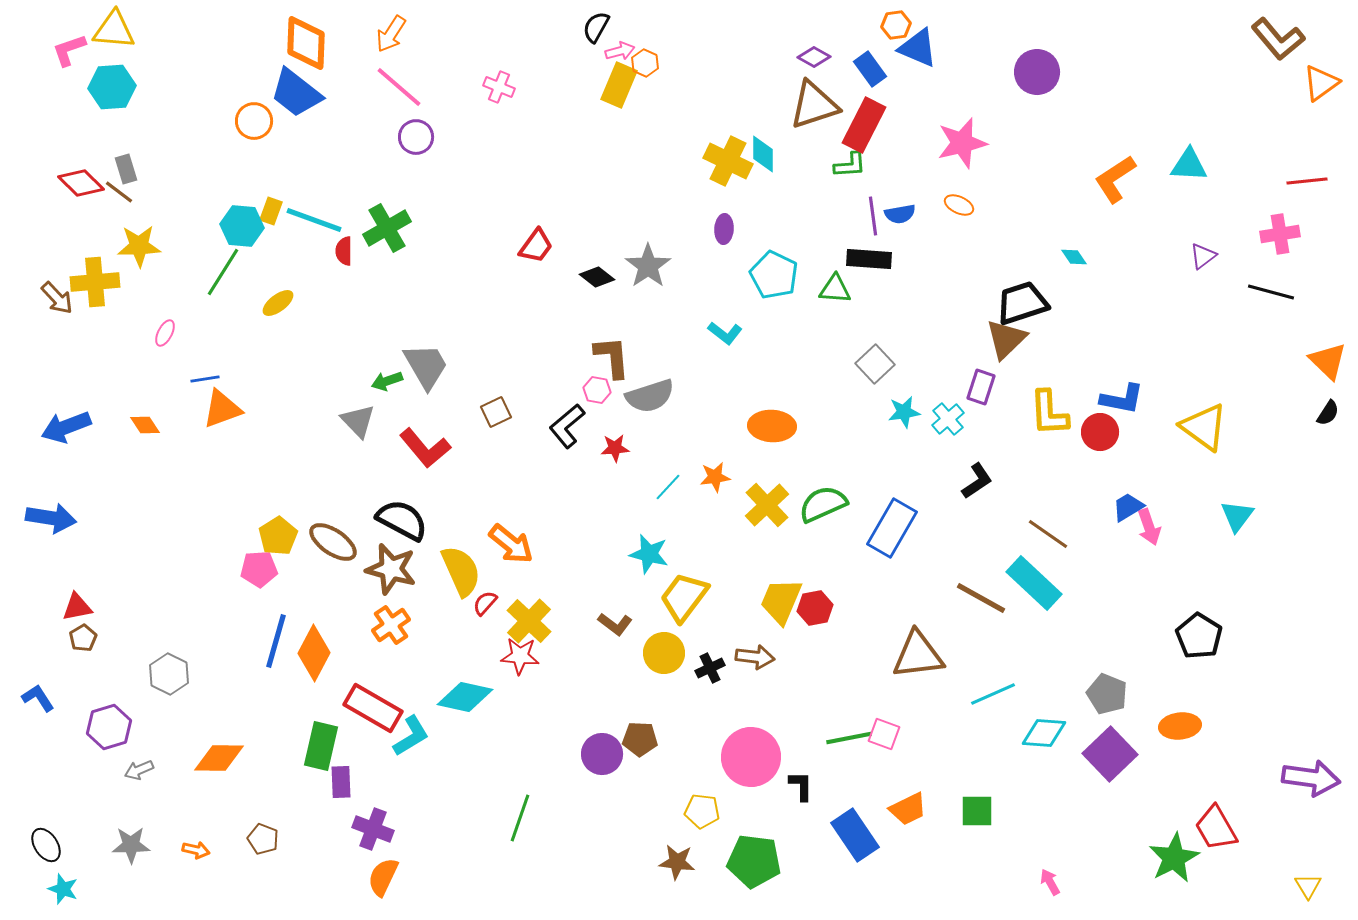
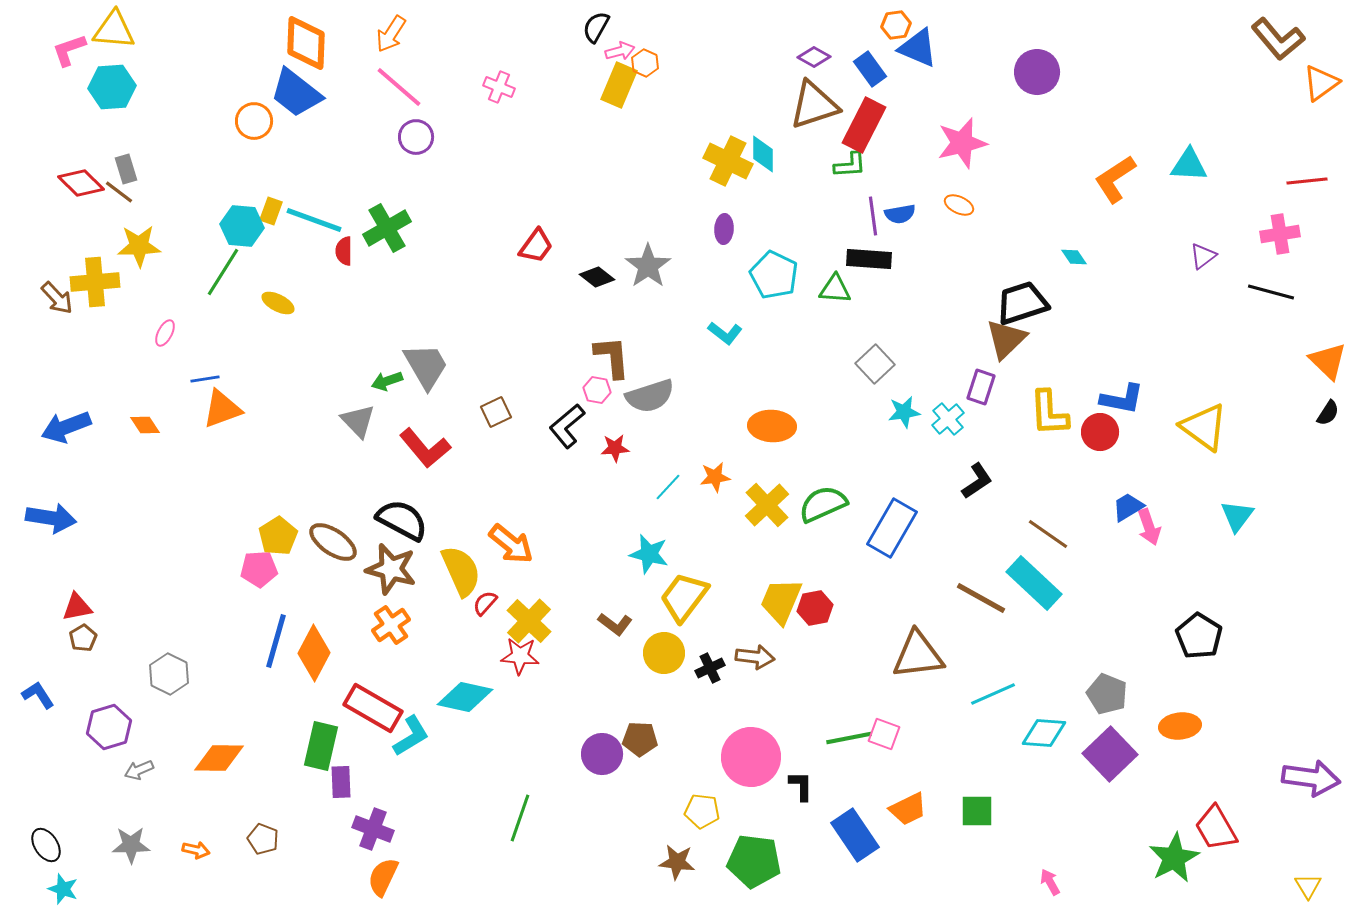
yellow ellipse at (278, 303): rotated 64 degrees clockwise
blue L-shape at (38, 698): moved 3 px up
